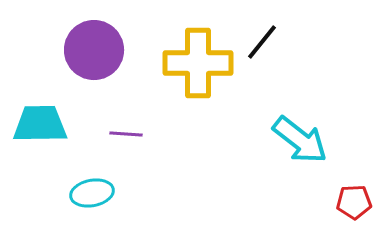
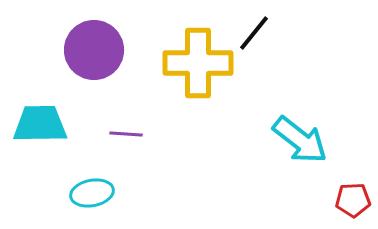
black line: moved 8 px left, 9 px up
red pentagon: moved 1 px left, 2 px up
